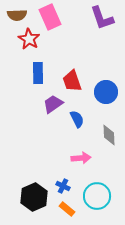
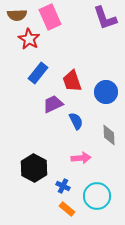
purple L-shape: moved 3 px right
blue rectangle: rotated 40 degrees clockwise
purple trapezoid: rotated 10 degrees clockwise
blue semicircle: moved 1 px left, 2 px down
black hexagon: moved 29 px up; rotated 8 degrees counterclockwise
